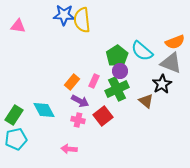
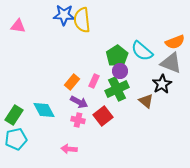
purple arrow: moved 1 px left, 1 px down
